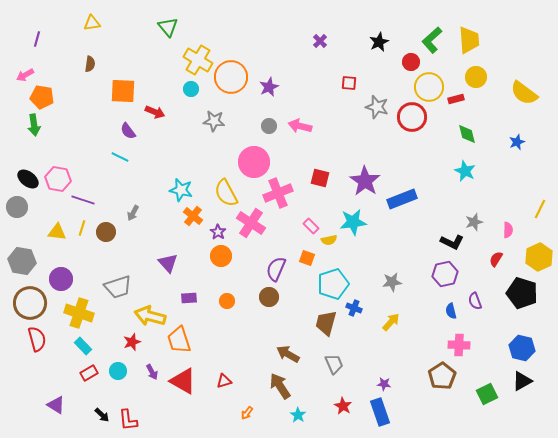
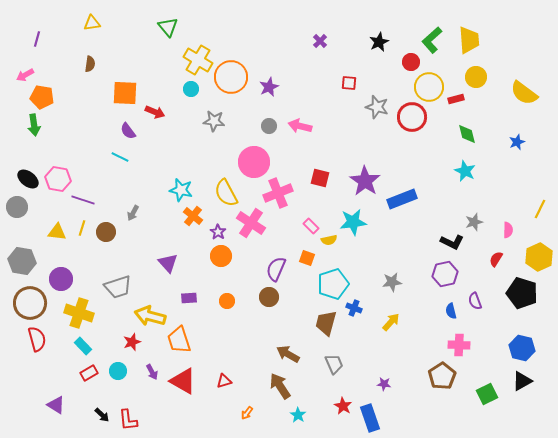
orange square at (123, 91): moved 2 px right, 2 px down
blue rectangle at (380, 412): moved 10 px left, 6 px down
